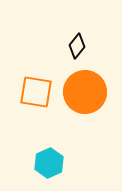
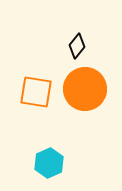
orange circle: moved 3 px up
